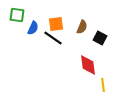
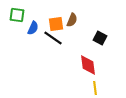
brown semicircle: moved 10 px left, 7 px up
yellow line: moved 8 px left, 3 px down
